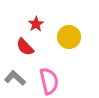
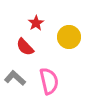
red star: moved 1 px up
